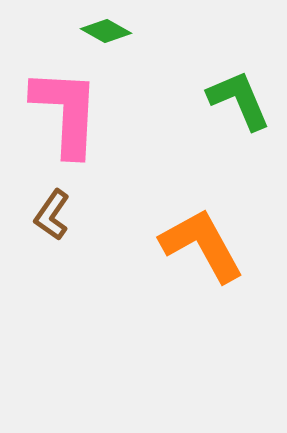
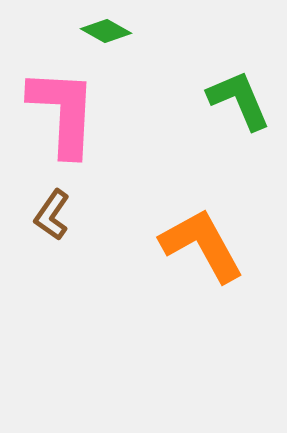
pink L-shape: moved 3 px left
